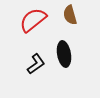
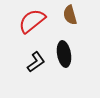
red semicircle: moved 1 px left, 1 px down
black L-shape: moved 2 px up
